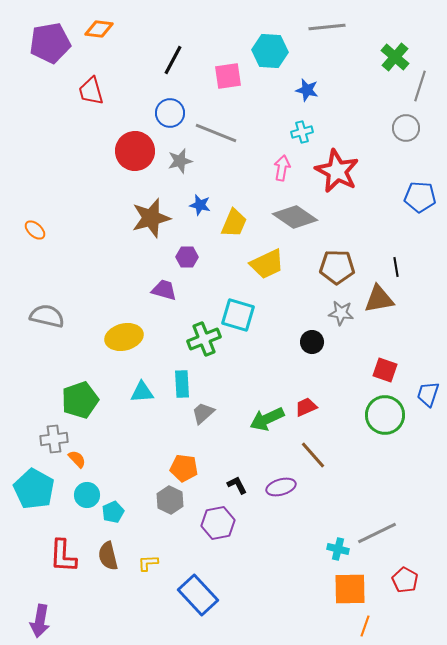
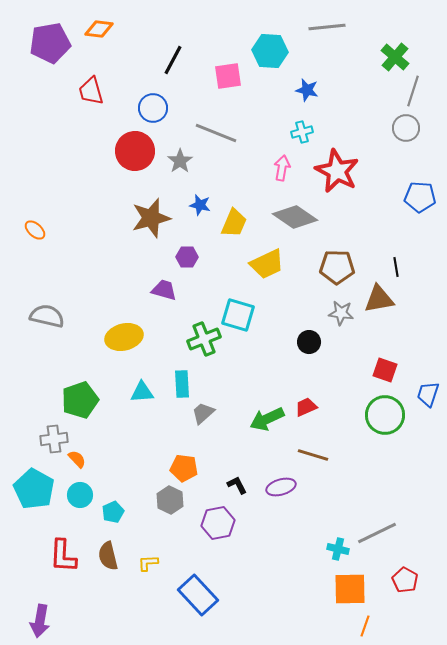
gray line at (420, 86): moved 7 px left, 5 px down
blue circle at (170, 113): moved 17 px left, 5 px up
gray star at (180, 161): rotated 20 degrees counterclockwise
black circle at (312, 342): moved 3 px left
brown line at (313, 455): rotated 32 degrees counterclockwise
cyan circle at (87, 495): moved 7 px left
